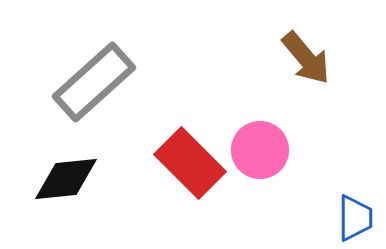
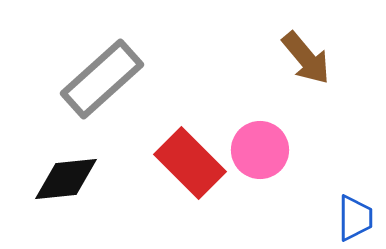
gray rectangle: moved 8 px right, 3 px up
